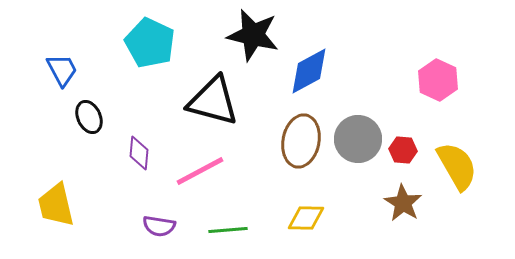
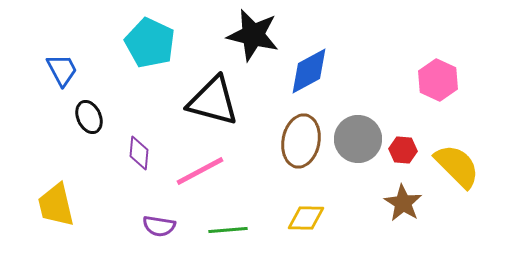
yellow semicircle: rotated 15 degrees counterclockwise
